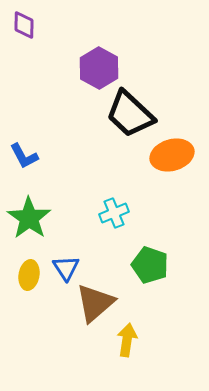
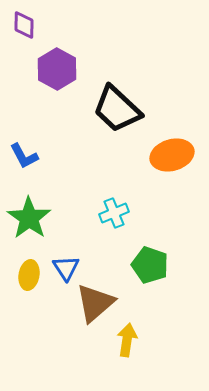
purple hexagon: moved 42 px left, 1 px down
black trapezoid: moved 13 px left, 5 px up
